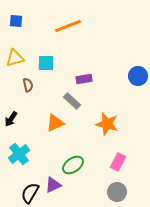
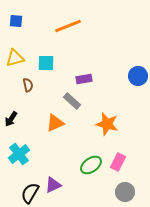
green ellipse: moved 18 px right
gray circle: moved 8 px right
